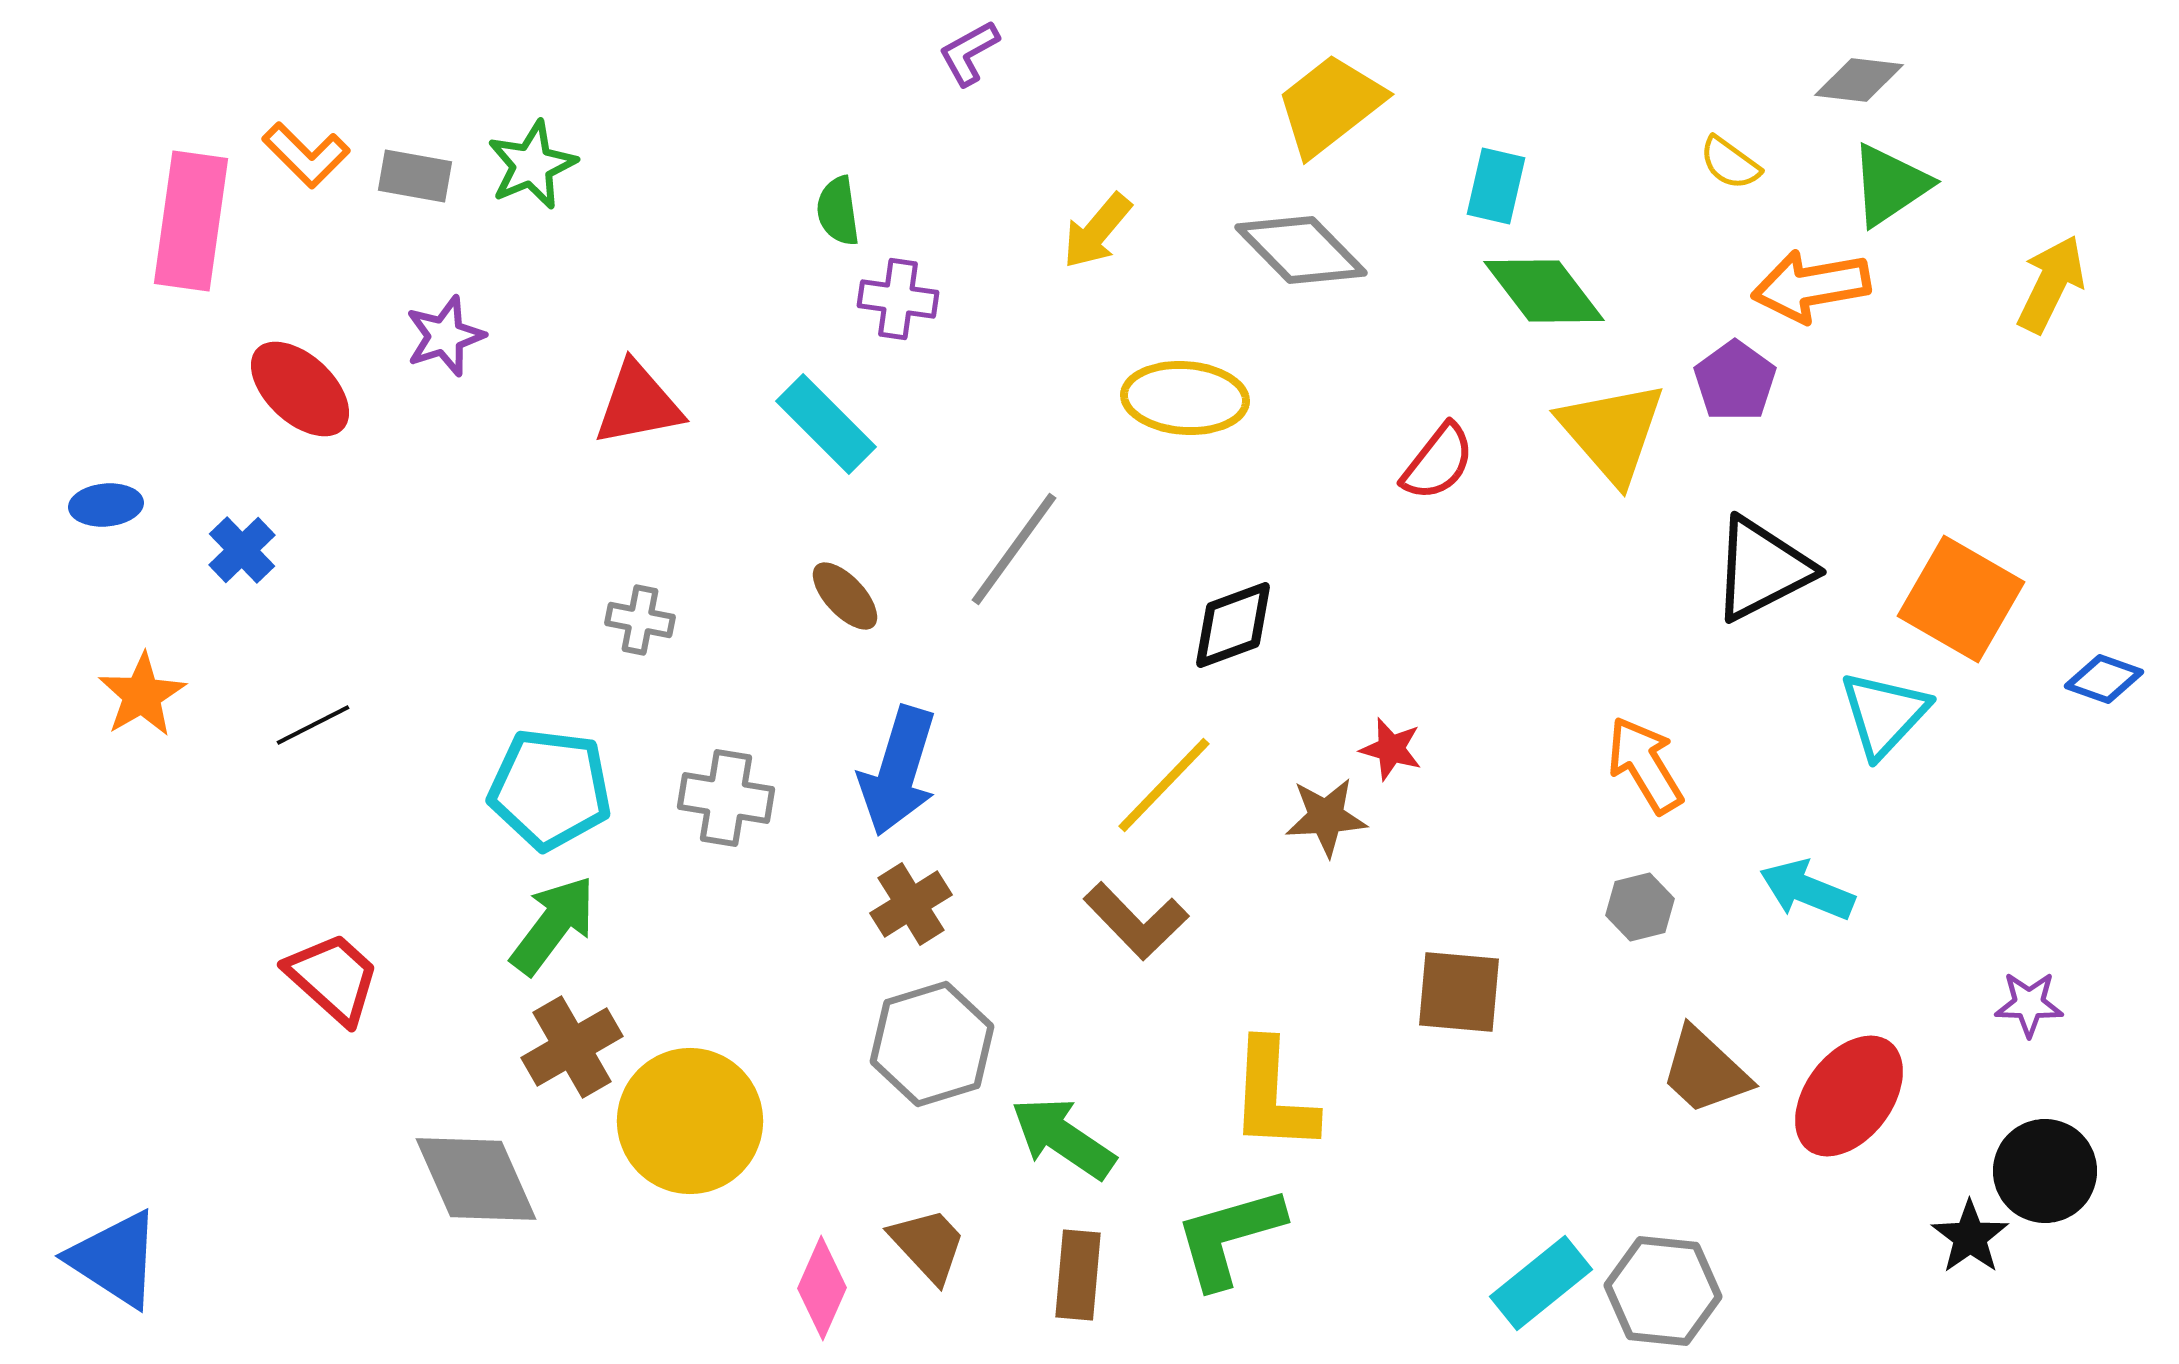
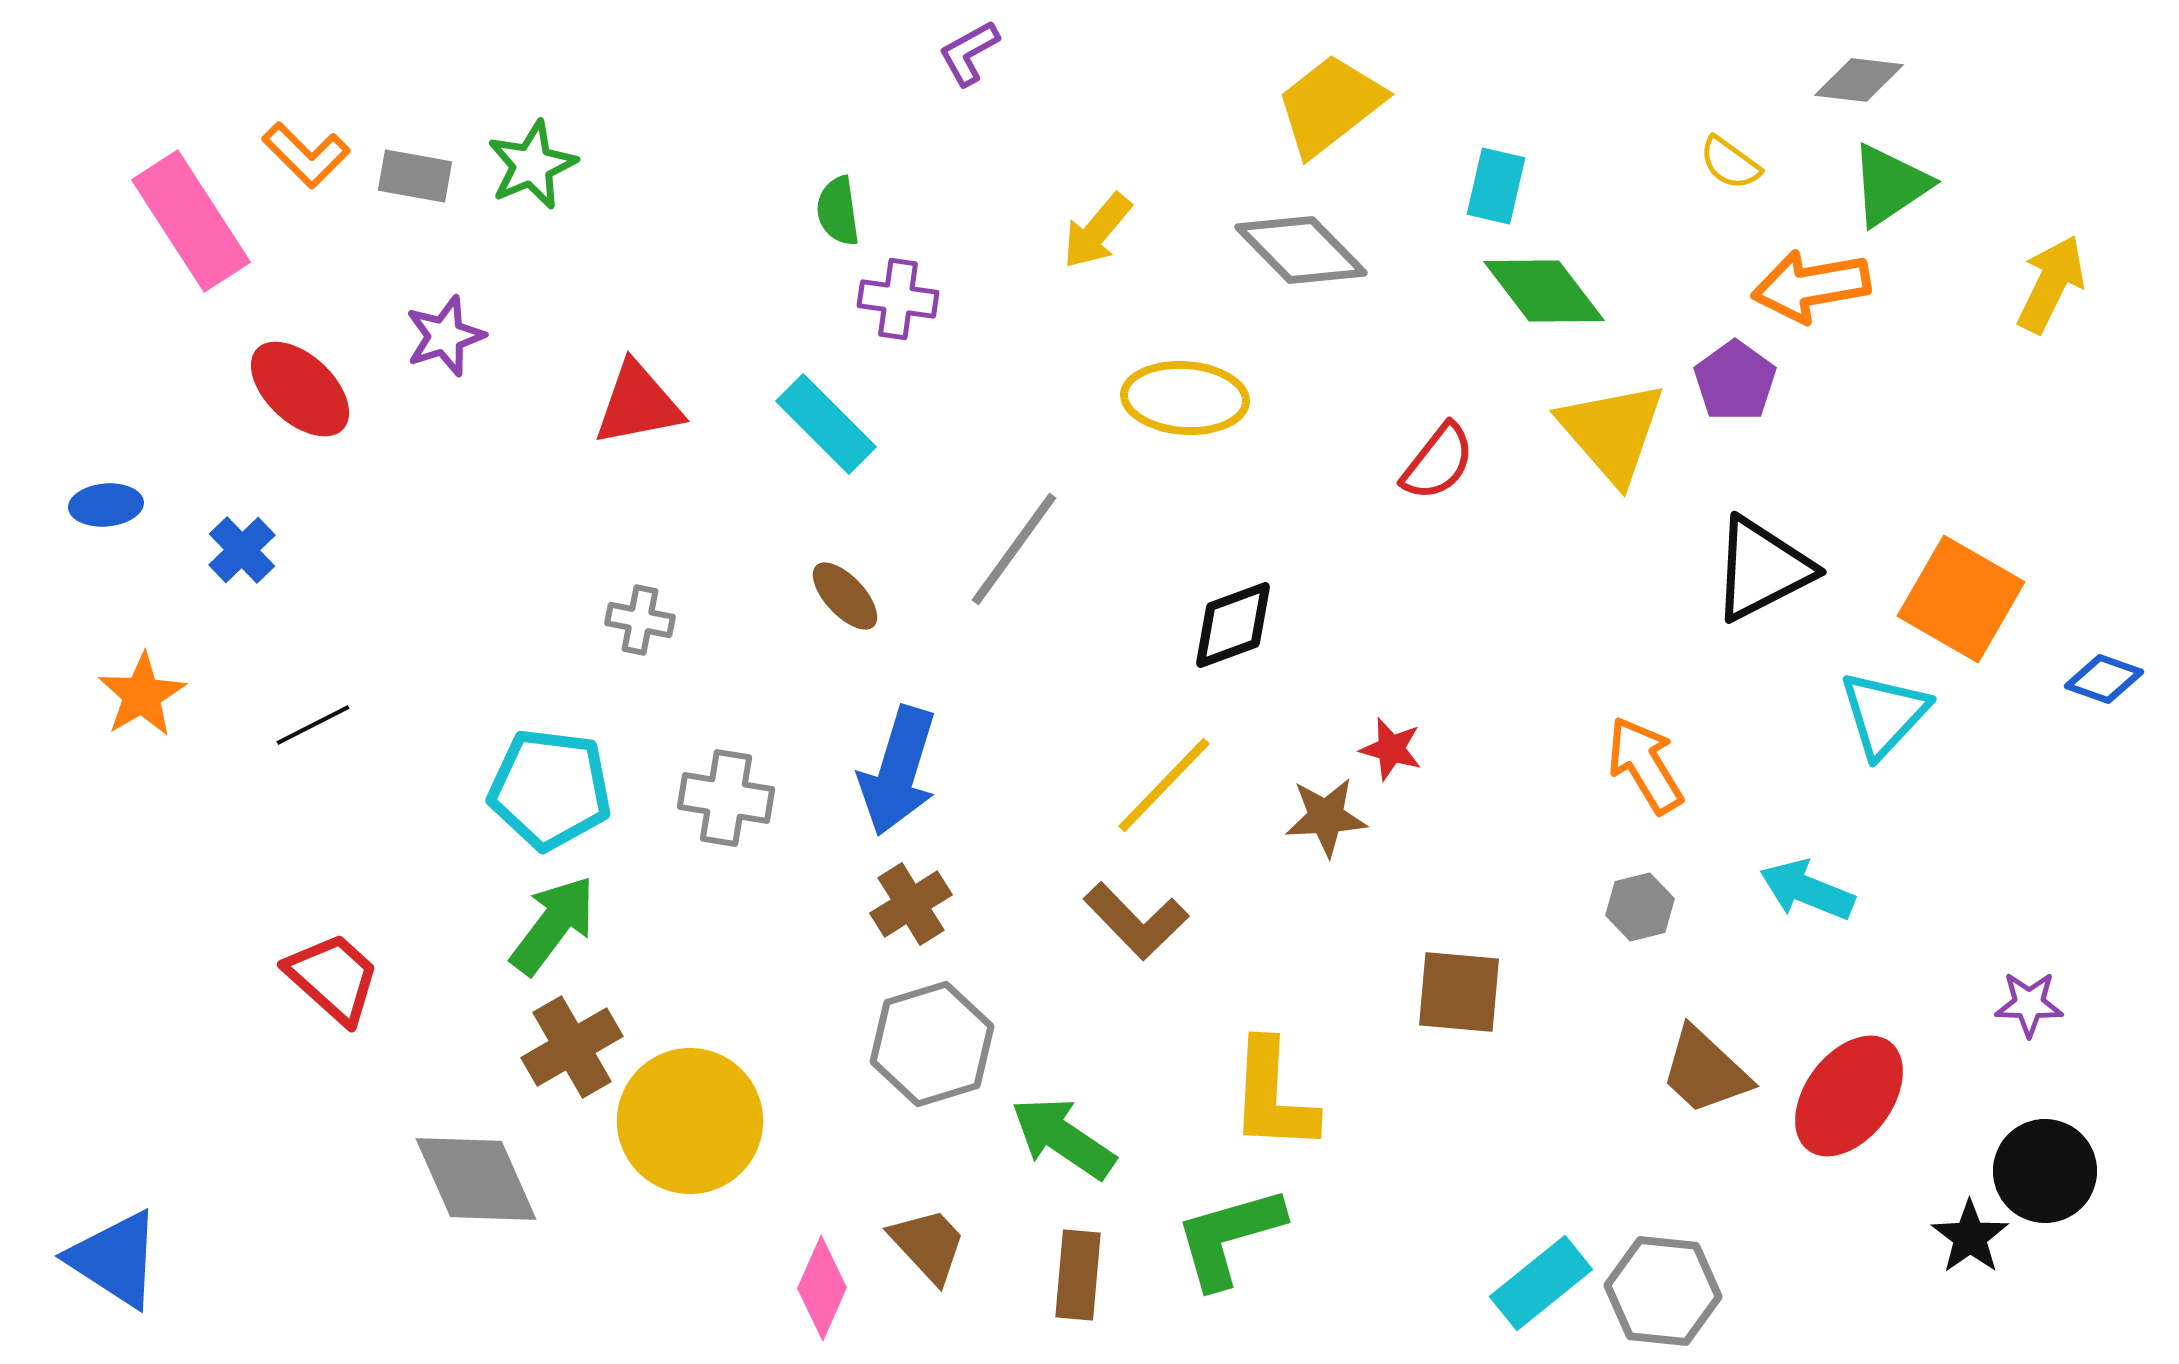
pink rectangle at (191, 221): rotated 41 degrees counterclockwise
